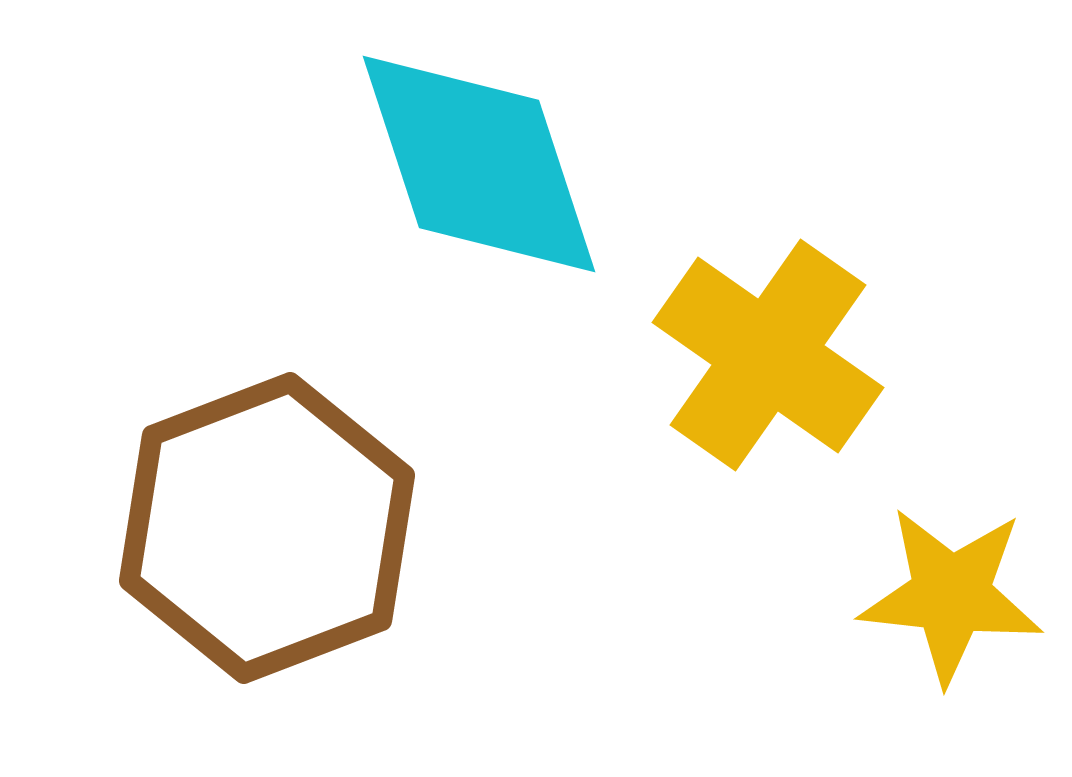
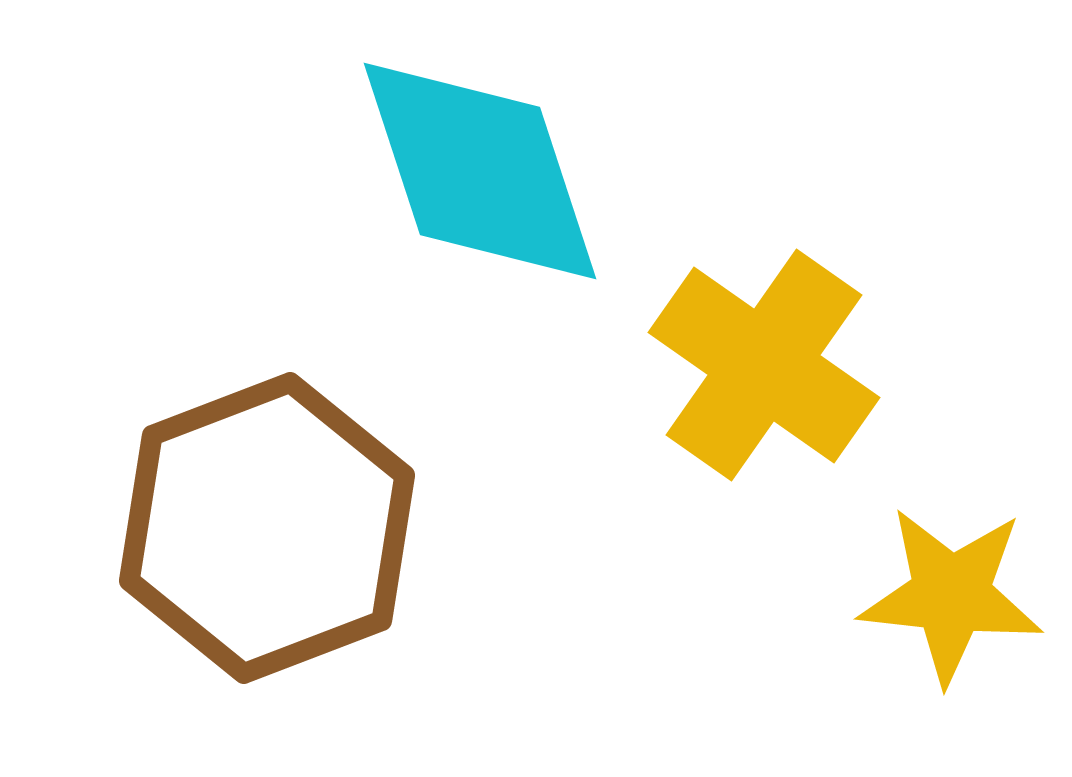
cyan diamond: moved 1 px right, 7 px down
yellow cross: moved 4 px left, 10 px down
